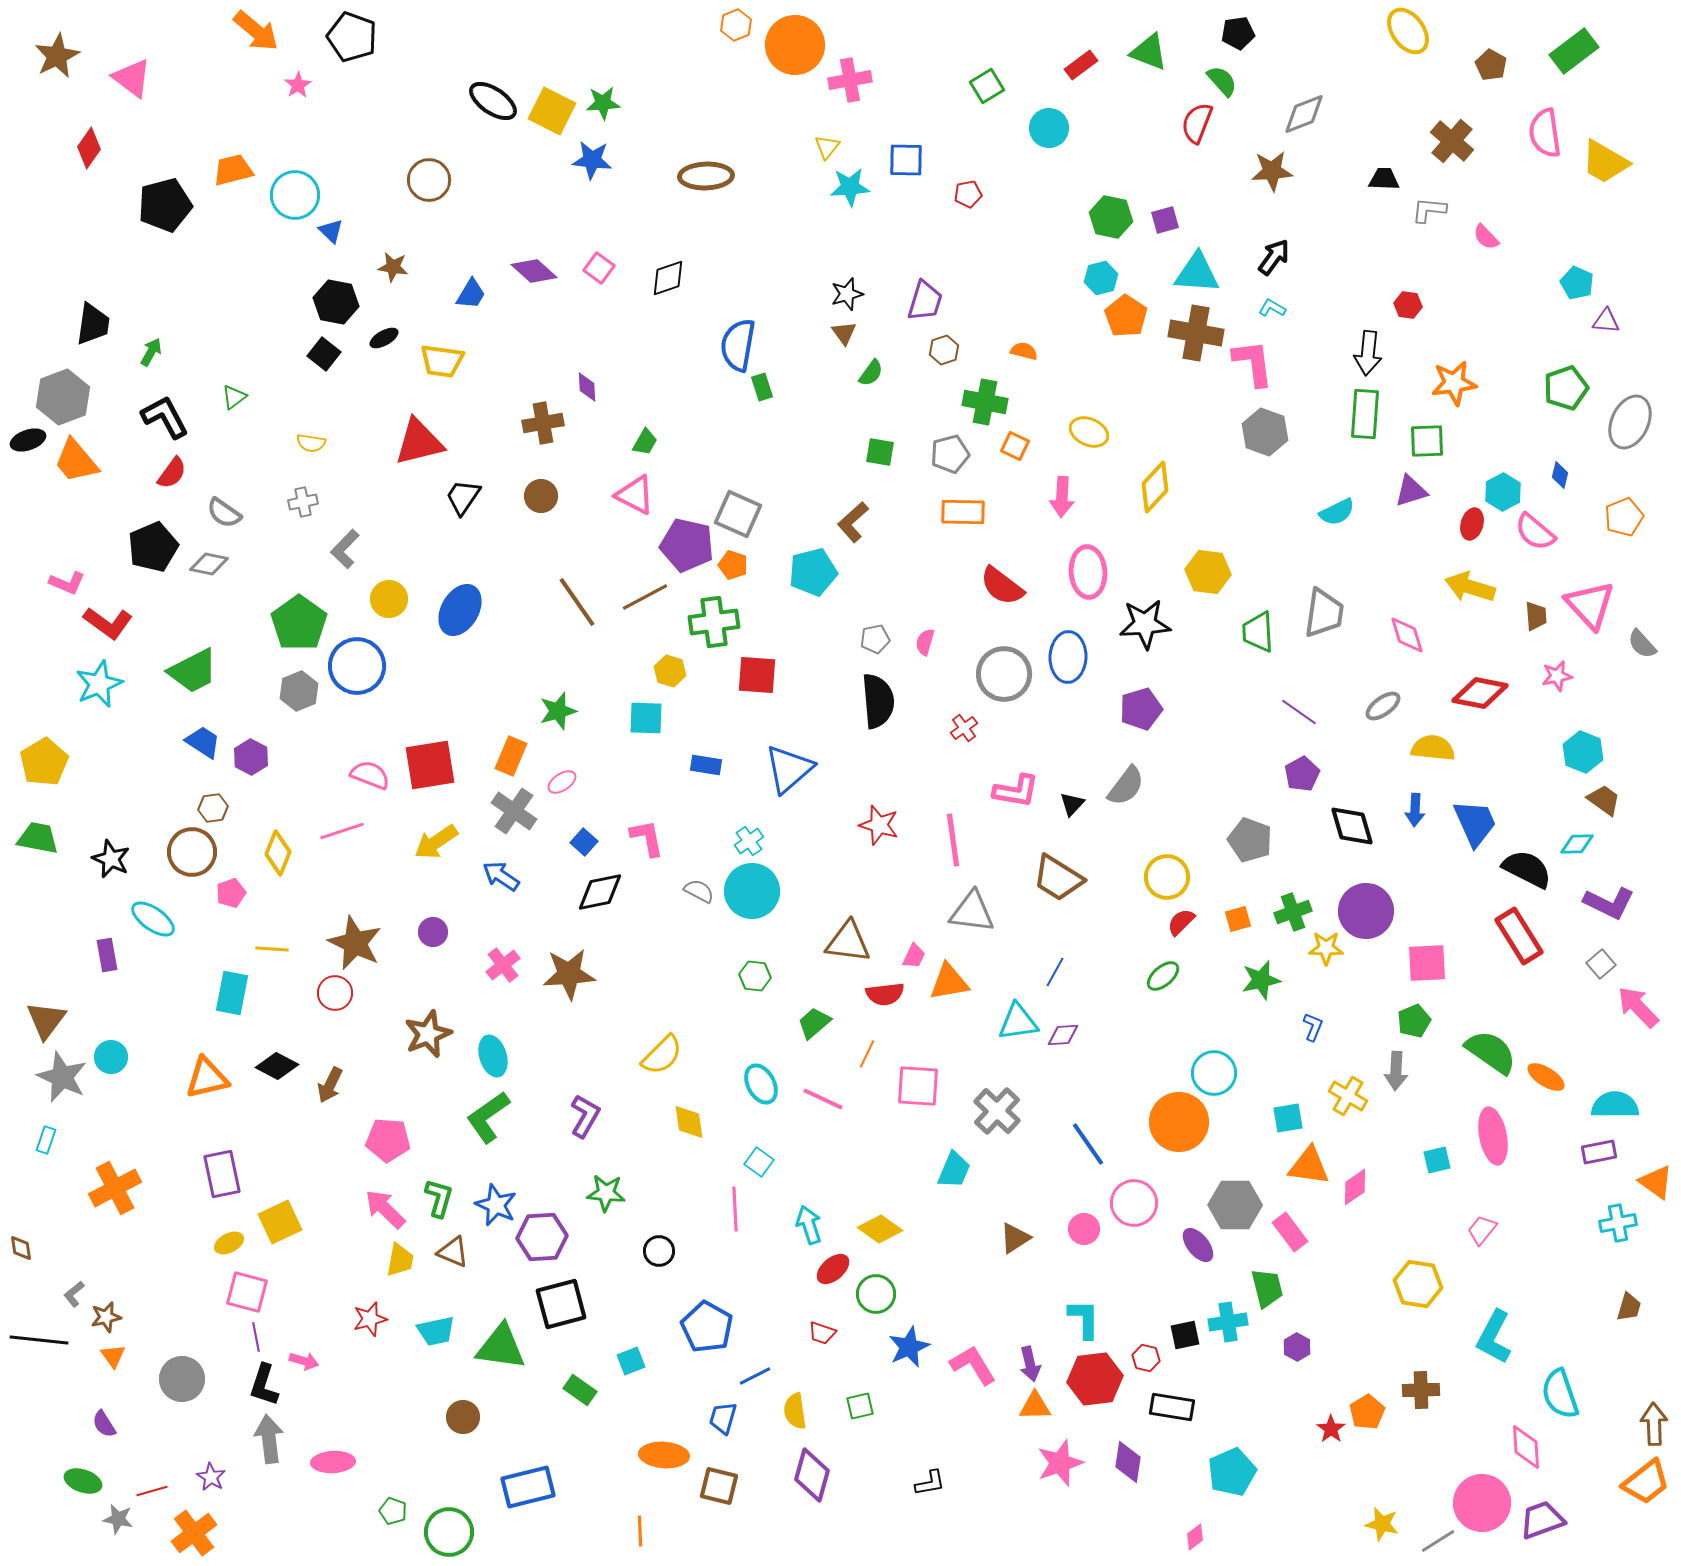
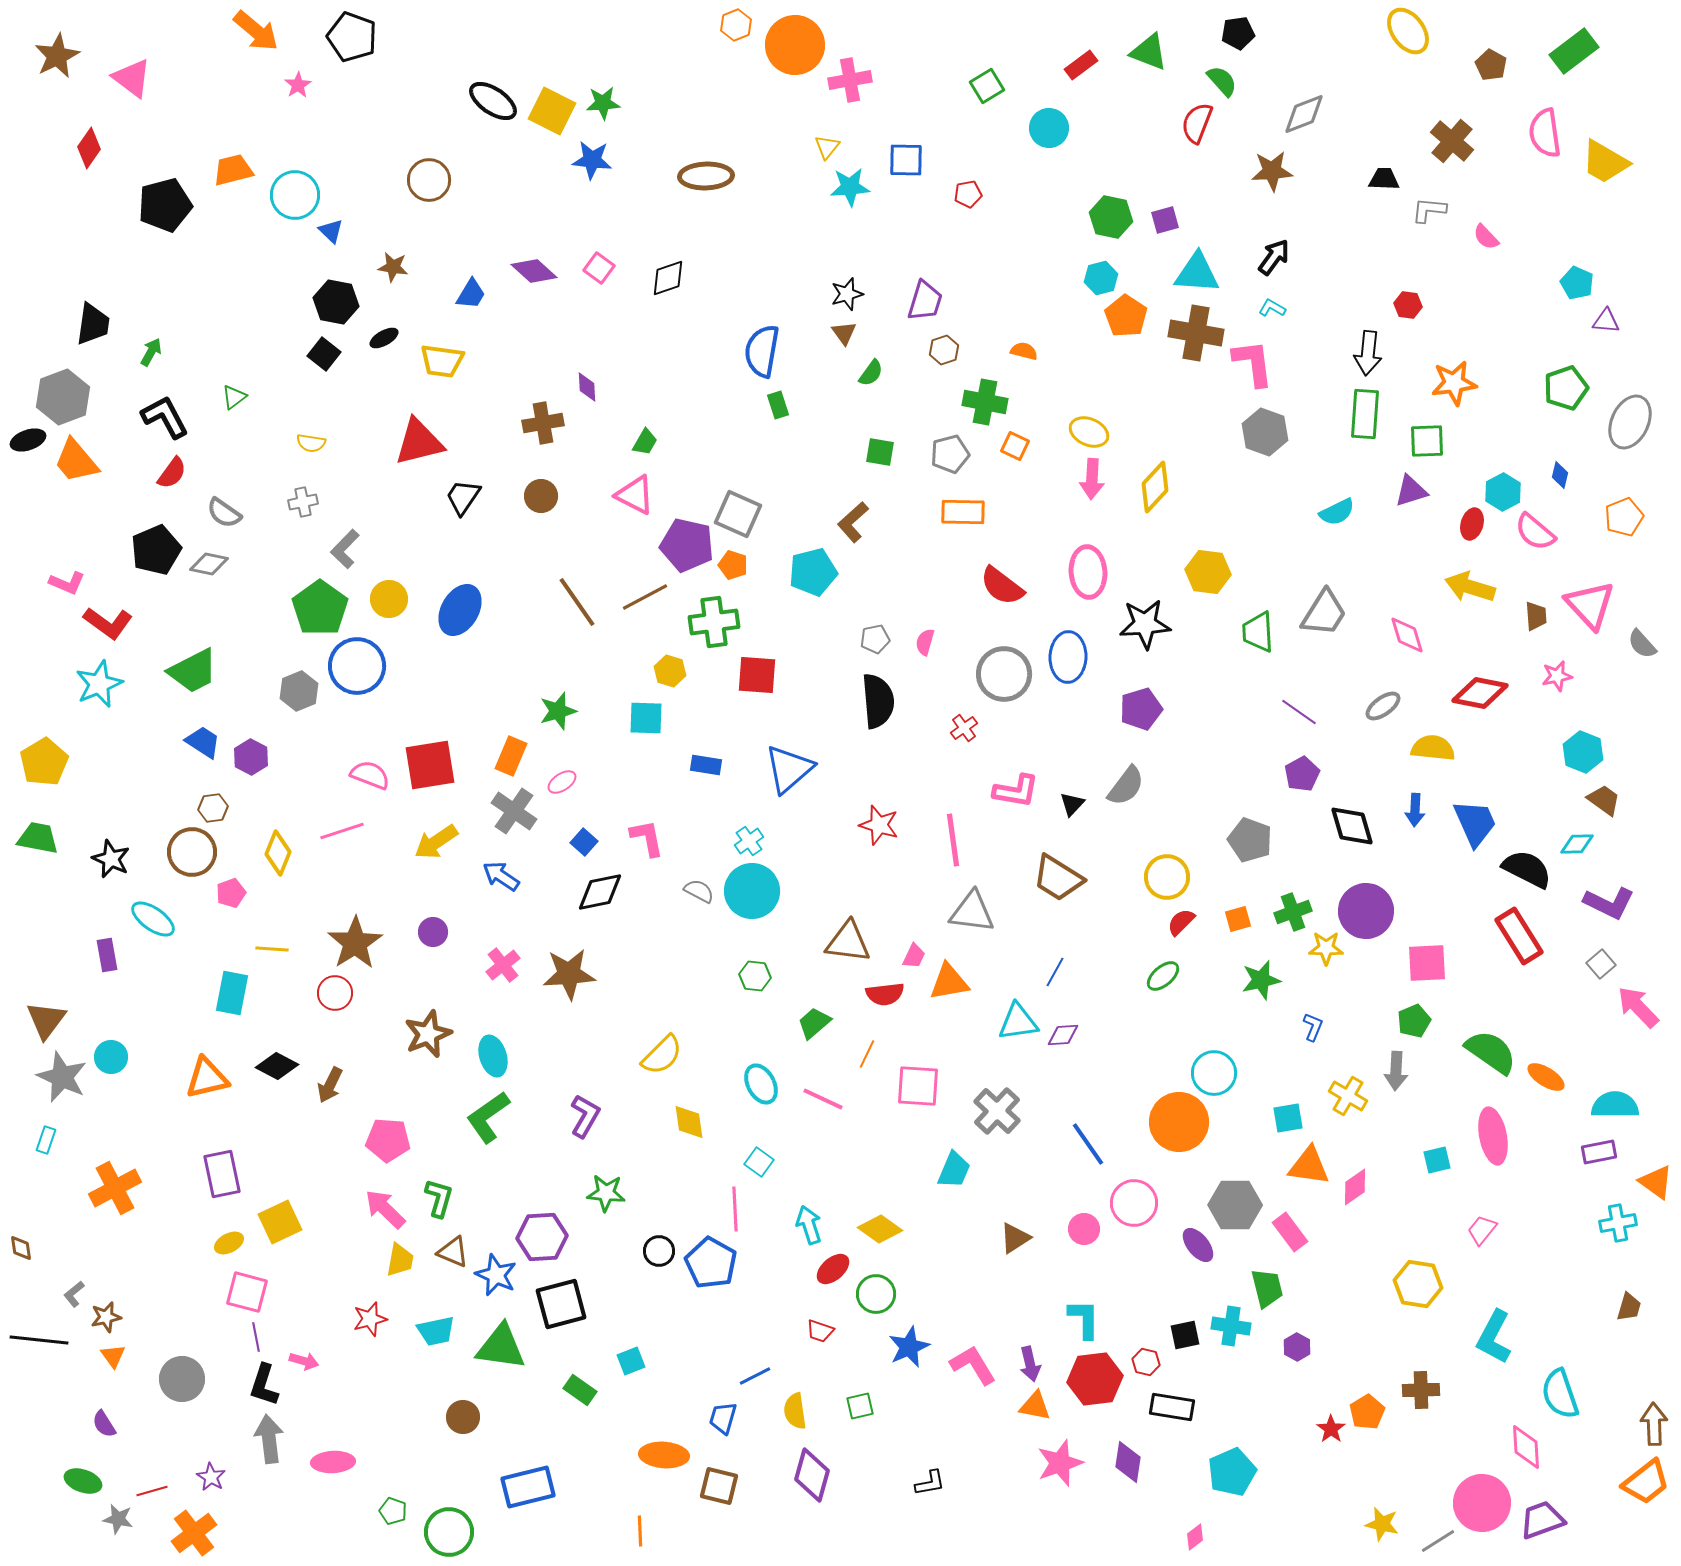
blue semicircle at (738, 345): moved 24 px right, 6 px down
green rectangle at (762, 387): moved 16 px right, 18 px down
pink arrow at (1062, 497): moved 30 px right, 18 px up
black pentagon at (153, 547): moved 3 px right, 3 px down
gray trapezoid at (1324, 613): rotated 24 degrees clockwise
green pentagon at (299, 623): moved 21 px right, 15 px up
brown star at (355, 943): rotated 14 degrees clockwise
blue star at (496, 1205): moved 70 px down
cyan cross at (1228, 1322): moved 3 px right, 4 px down; rotated 18 degrees clockwise
blue pentagon at (707, 1327): moved 4 px right, 64 px up
red trapezoid at (822, 1333): moved 2 px left, 2 px up
red hexagon at (1146, 1358): moved 4 px down
orange triangle at (1035, 1406): rotated 12 degrees clockwise
